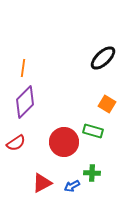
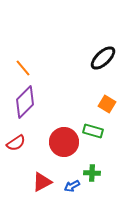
orange line: rotated 48 degrees counterclockwise
red triangle: moved 1 px up
